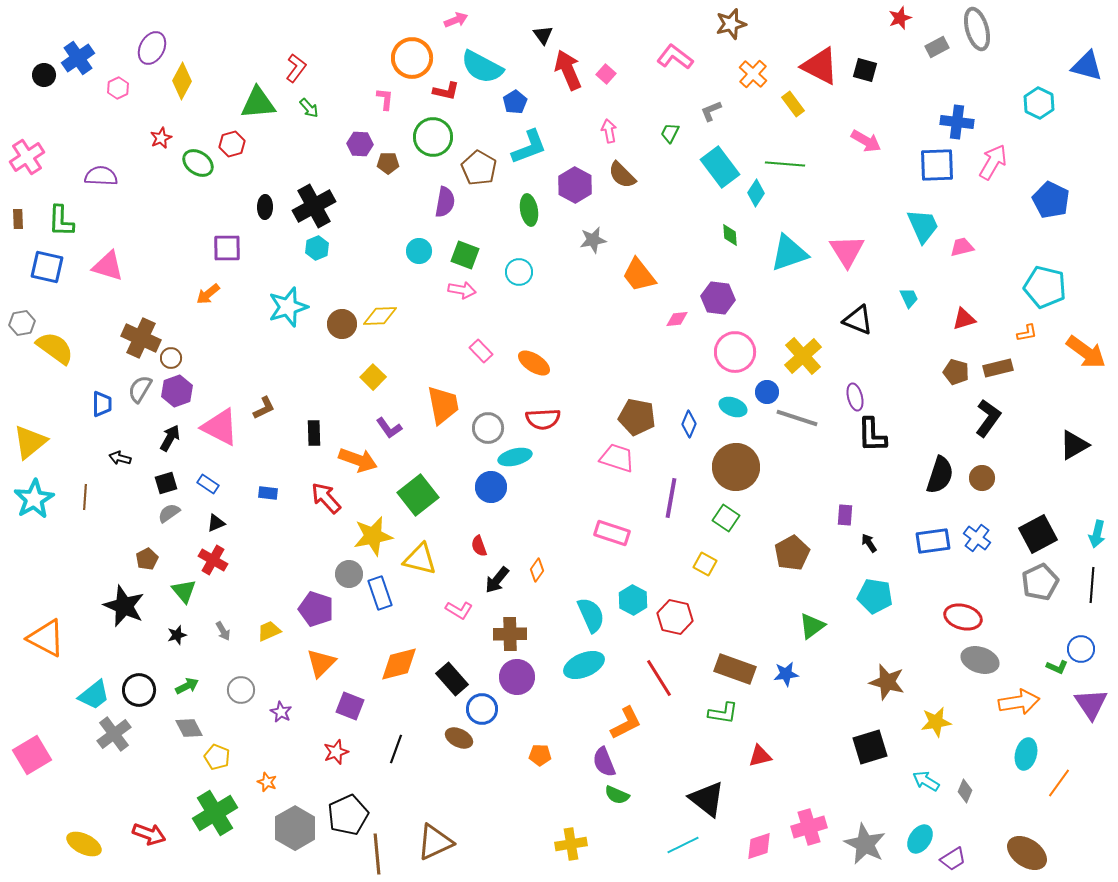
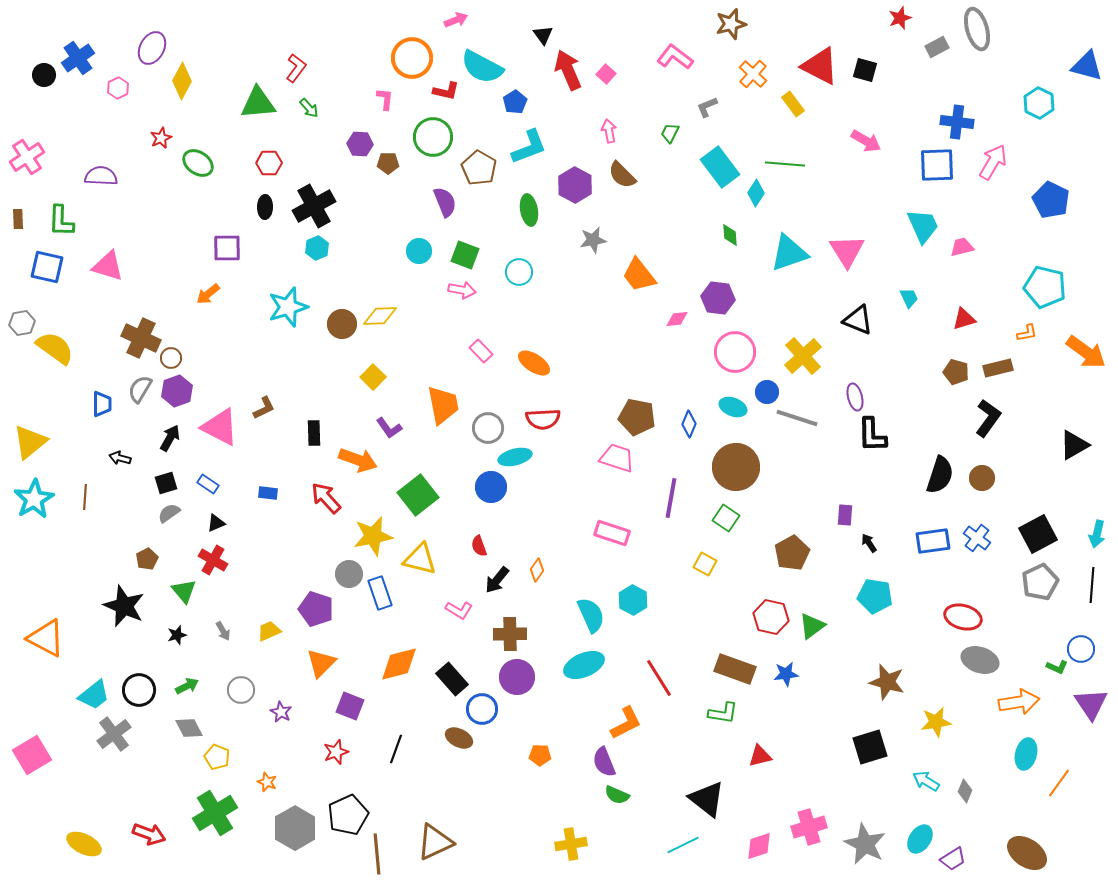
gray L-shape at (711, 111): moved 4 px left, 4 px up
red hexagon at (232, 144): moved 37 px right, 19 px down; rotated 15 degrees clockwise
purple semicircle at (445, 202): rotated 32 degrees counterclockwise
red hexagon at (675, 617): moved 96 px right
